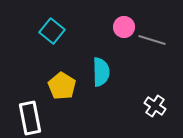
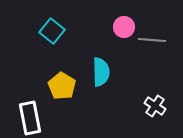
gray line: rotated 12 degrees counterclockwise
